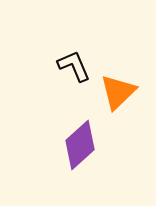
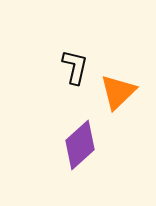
black L-shape: moved 1 px right, 1 px down; rotated 36 degrees clockwise
